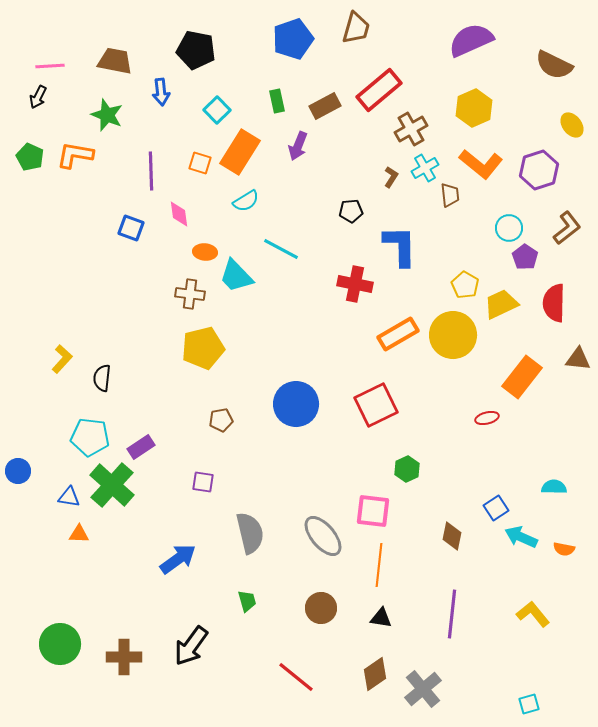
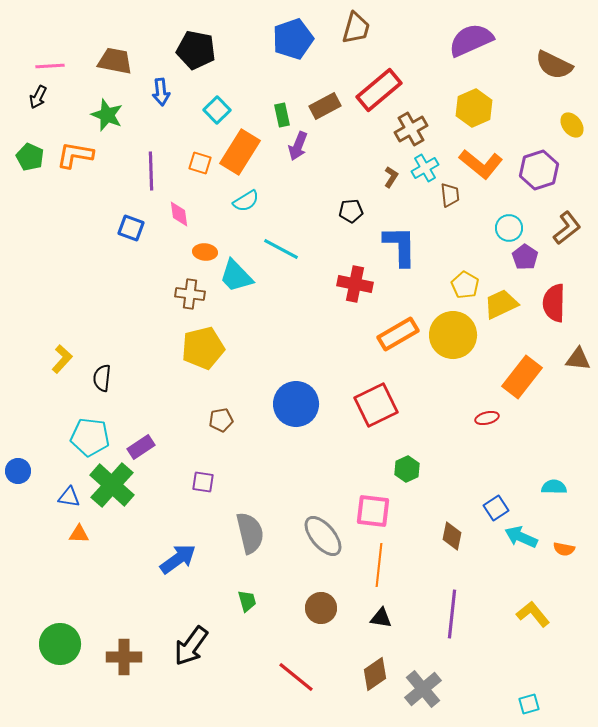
green rectangle at (277, 101): moved 5 px right, 14 px down
